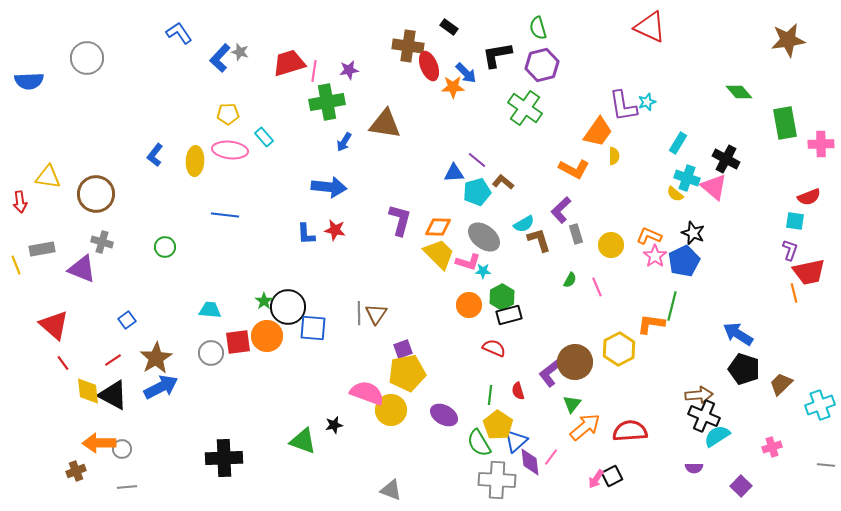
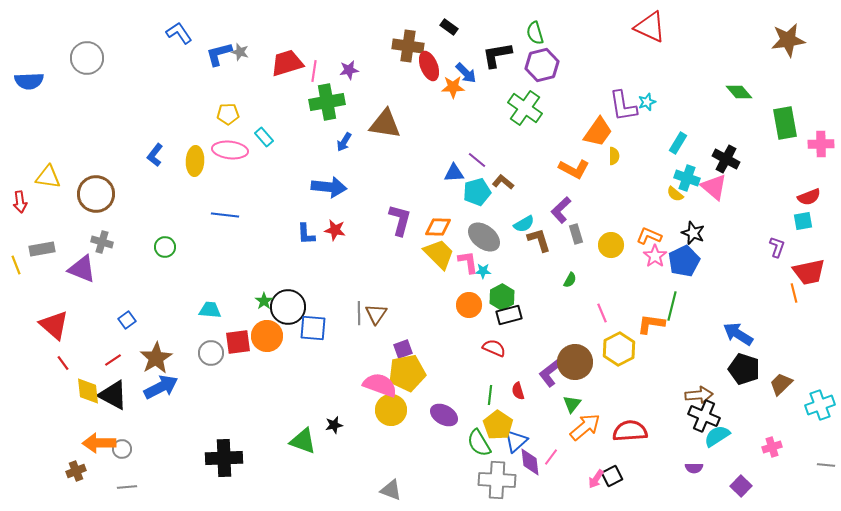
green semicircle at (538, 28): moved 3 px left, 5 px down
blue L-shape at (220, 58): moved 1 px left, 4 px up; rotated 32 degrees clockwise
red trapezoid at (289, 63): moved 2 px left
cyan square at (795, 221): moved 8 px right; rotated 18 degrees counterclockwise
purple L-shape at (790, 250): moved 13 px left, 3 px up
pink L-shape at (468, 262): rotated 115 degrees counterclockwise
pink line at (597, 287): moved 5 px right, 26 px down
pink semicircle at (367, 393): moved 13 px right, 8 px up
